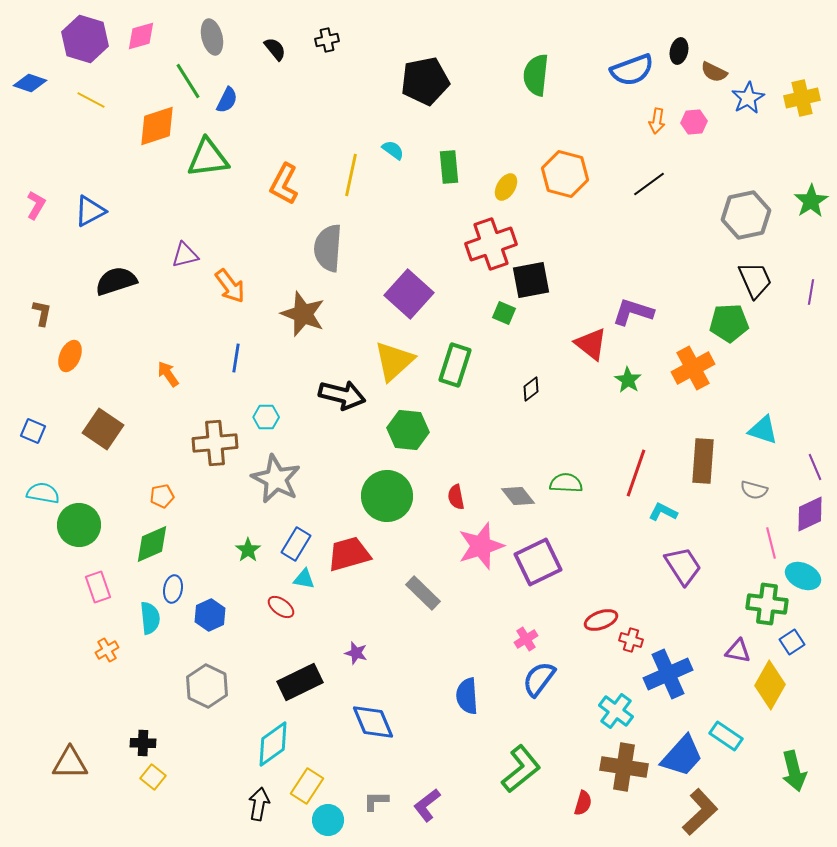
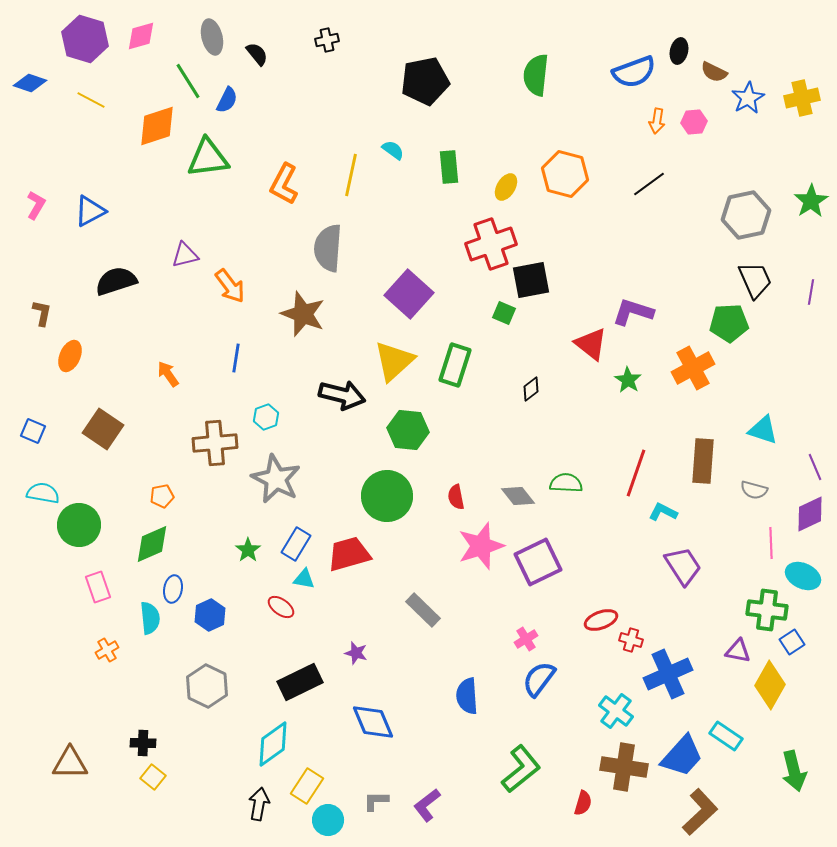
black semicircle at (275, 49): moved 18 px left, 5 px down
blue semicircle at (632, 70): moved 2 px right, 2 px down
cyan hexagon at (266, 417): rotated 20 degrees counterclockwise
pink line at (771, 543): rotated 12 degrees clockwise
gray rectangle at (423, 593): moved 17 px down
green cross at (767, 604): moved 6 px down
